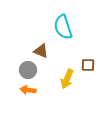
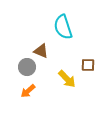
gray circle: moved 1 px left, 3 px up
yellow arrow: rotated 66 degrees counterclockwise
orange arrow: moved 1 px down; rotated 49 degrees counterclockwise
